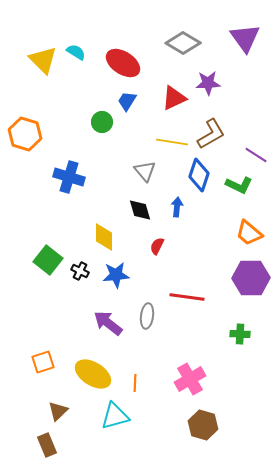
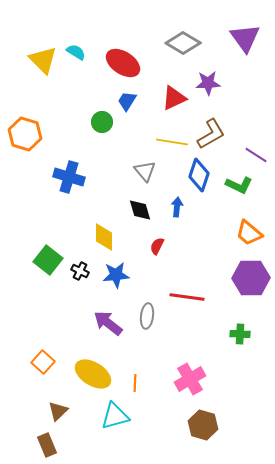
orange square: rotated 30 degrees counterclockwise
